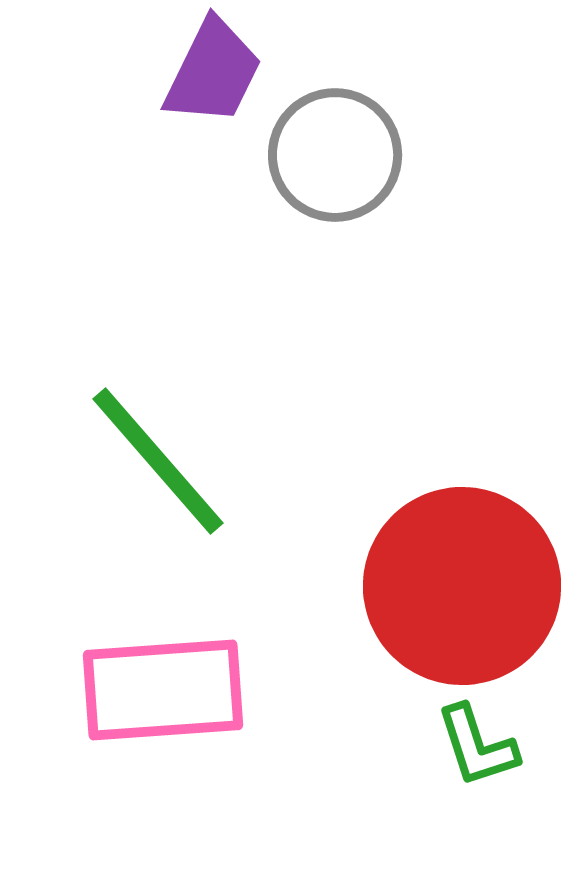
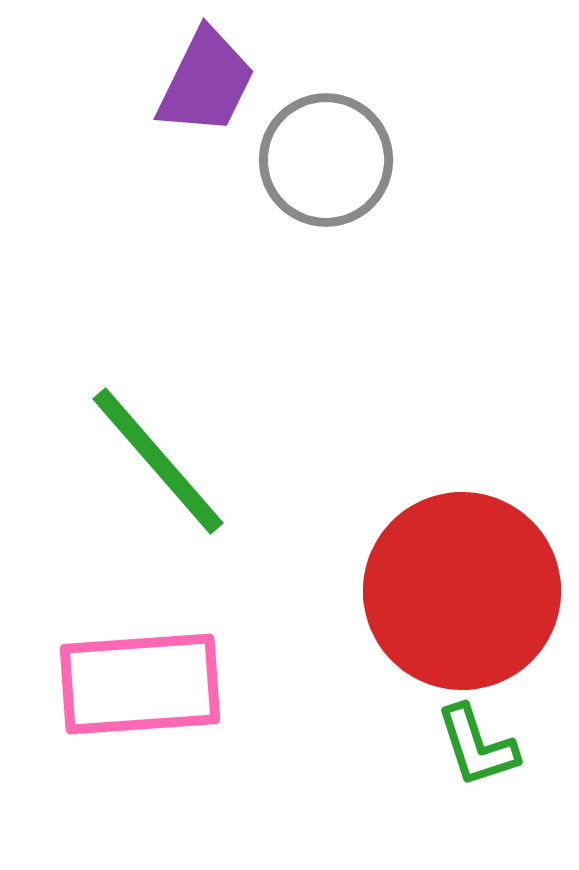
purple trapezoid: moved 7 px left, 10 px down
gray circle: moved 9 px left, 5 px down
red circle: moved 5 px down
pink rectangle: moved 23 px left, 6 px up
